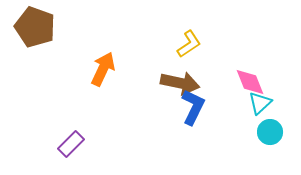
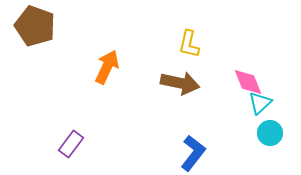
brown pentagon: moved 1 px up
yellow L-shape: rotated 136 degrees clockwise
orange arrow: moved 4 px right, 2 px up
pink diamond: moved 2 px left
blue L-shape: moved 46 px down; rotated 12 degrees clockwise
cyan circle: moved 1 px down
purple rectangle: rotated 8 degrees counterclockwise
